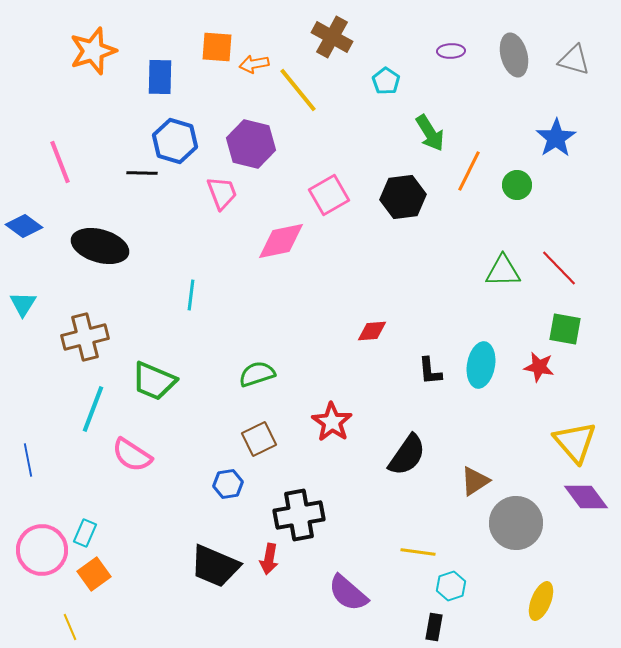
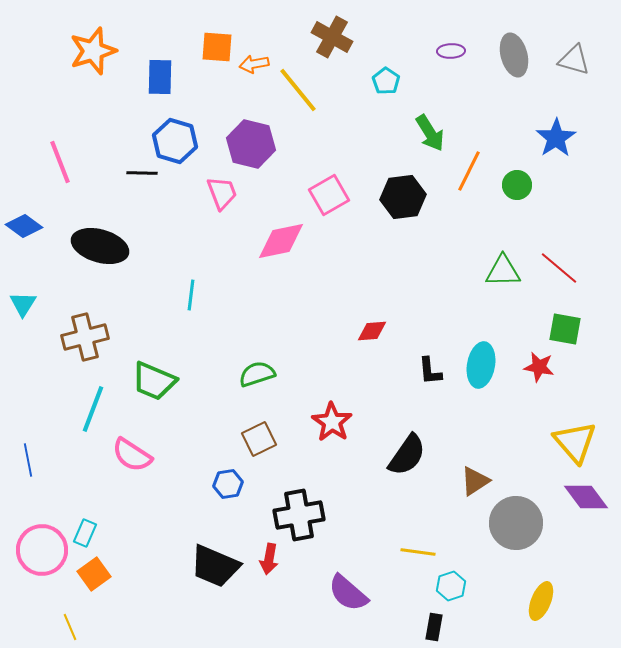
red line at (559, 268): rotated 6 degrees counterclockwise
